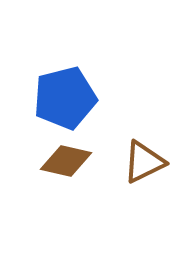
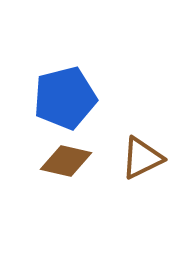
brown triangle: moved 2 px left, 4 px up
